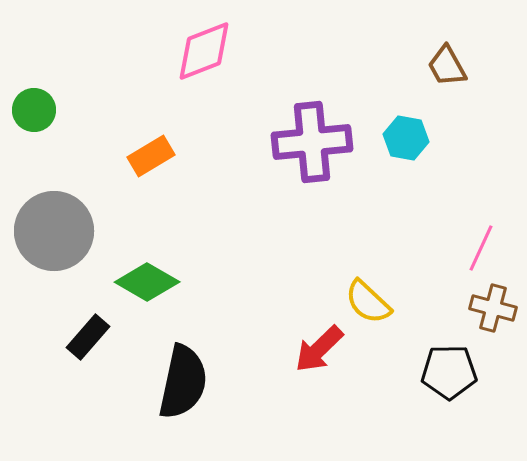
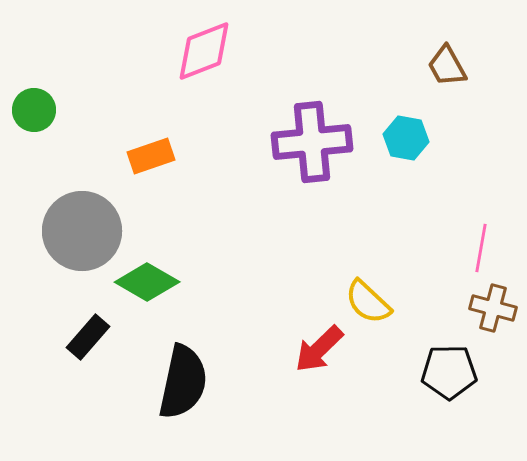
orange rectangle: rotated 12 degrees clockwise
gray circle: moved 28 px right
pink line: rotated 15 degrees counterclockwise
